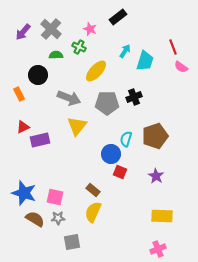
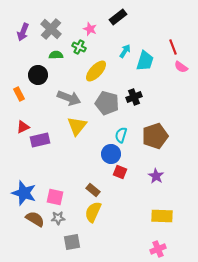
purple arrow: rotated 18 degrees counterclockwise
gray pentagon: rotated 15 degrees clockwise
cyan semicircle: moved 5 px left, 4 px up
